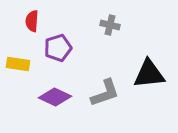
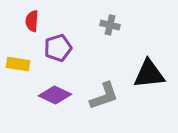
gray L-shape: moved 1 px left, 3 px down
purple diamond: moved 2 px up
